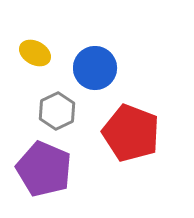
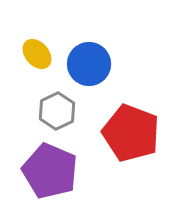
yellow ellipse: moved 2 px right, 1 px down; rotated 20 degrees clockwise
blue circle: moved 6 px left, 4 px up
purple pentagon: moved 6 px right, 2 px down
